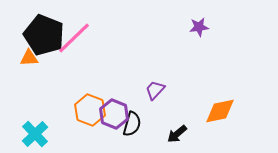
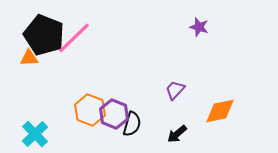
purple star: rotated 24 degrees clockwise
purple trapezoid: moved 20 px right
